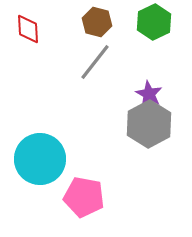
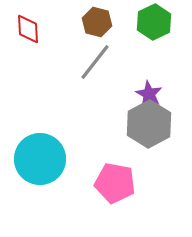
pink pentagon: moved 31 px right, 14 px up
